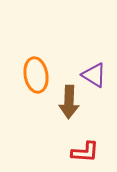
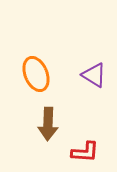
orange ellipse: moved 1 px up; rotated 12 degrees counterclockwise
brown arrow: moved 21 px left, 22 px down
